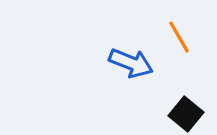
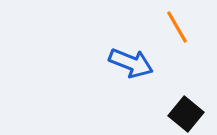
orange line: moved 2 px left, 10 px up
